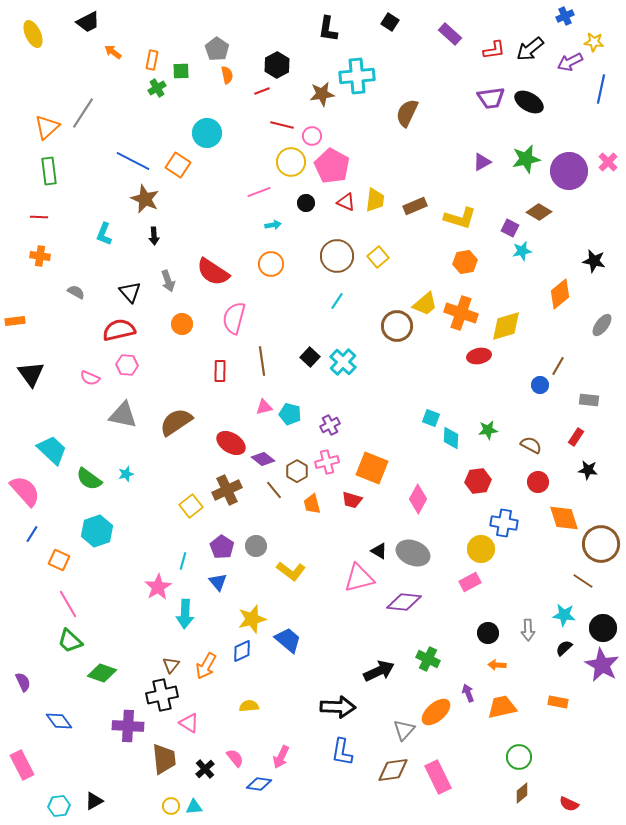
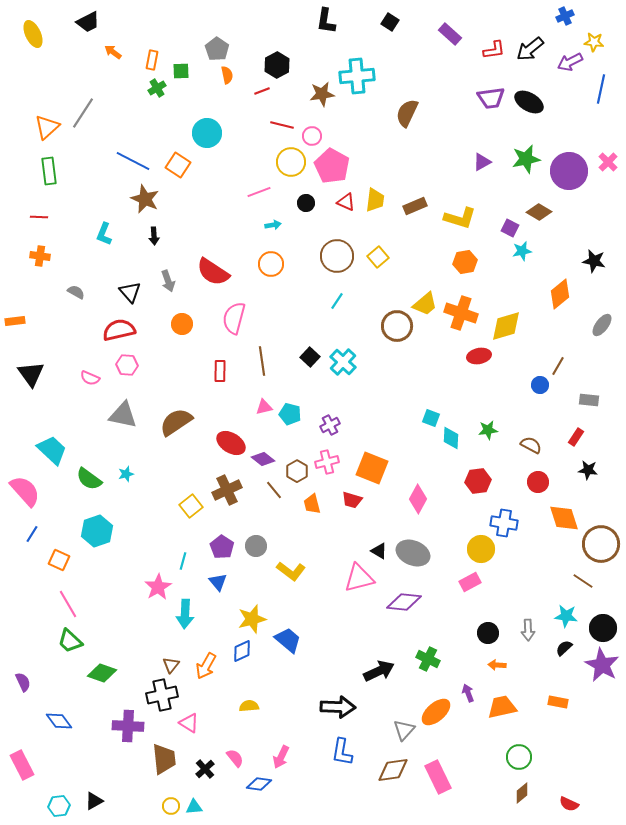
black L-shape at (328, 29): moved 2 px left, 8 px up
cyan star at (564, 615): moved 2 px right, 1 px down
